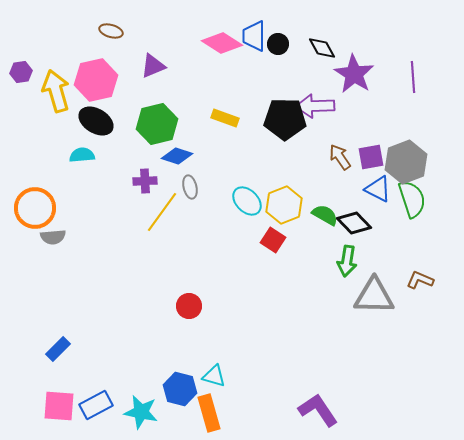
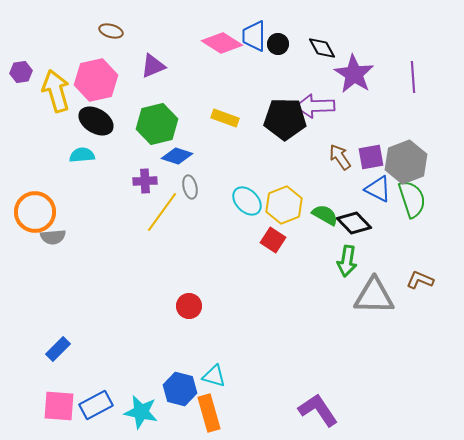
orange circle at (35, 208): moved 4 px down
